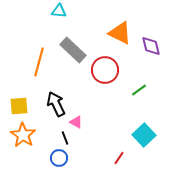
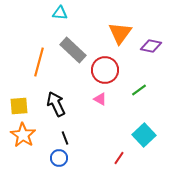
cyan triangle: moved 1 px right, 2 px down
orange triangle: rotated 40 degrees clockwise
purple diamond: rotated 65 degrees counterclockwise
pink triangle: moved 24 px right, 23 px up
